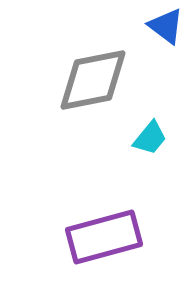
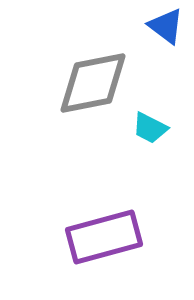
gray diamond: moved 3 px down
cyan trapezoid: moved 10 px up; rotated 78 degrees clockwise
